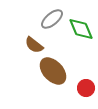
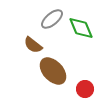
green diamond: moved 1 px up
brown semicircle: moved 1 px left
red circle: moved 1 px left, 1 px down
